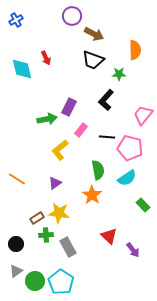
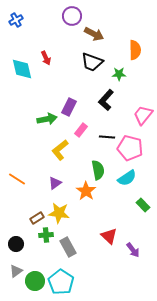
black trapezoid: moved 1 px left, 2 px down
orange star: moved 6 px left, 4 px up
